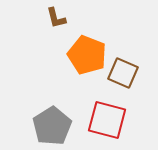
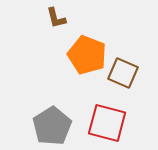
red square: moved 3 px down
